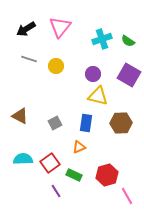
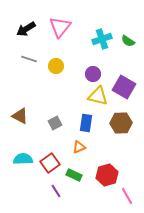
purple square: moved 5 px left, 12 px down
